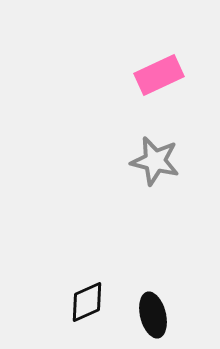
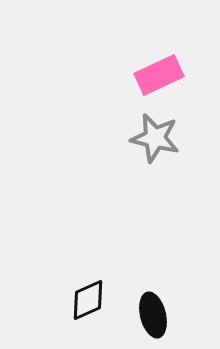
gray star: moved 23 px up
black diamond: moved 1 px right, 2 px up
